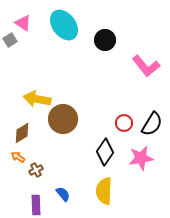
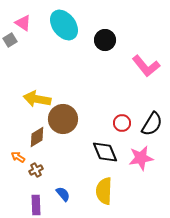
red circle: moved 2 px left
brown diamond: moved 15 px right, 4 px down
black diamond: rotated 56 degrees counterclockwise
